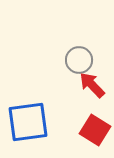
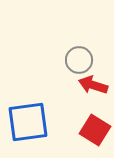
red arrow: moved 1 px right; rotated 28 degrees counterclockwise
